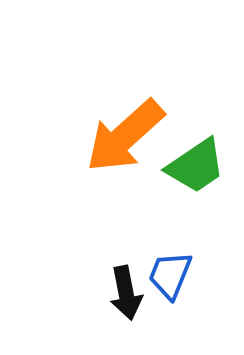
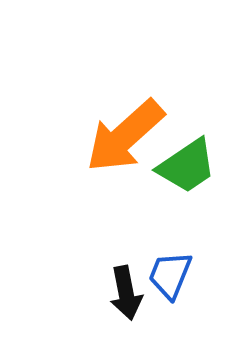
green trapezoid: moved 9 px left
